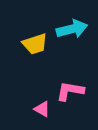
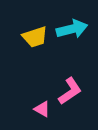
yellow trapezoid: moved 7 px up
pink L-shape: rotated 136 degrees clockwise
